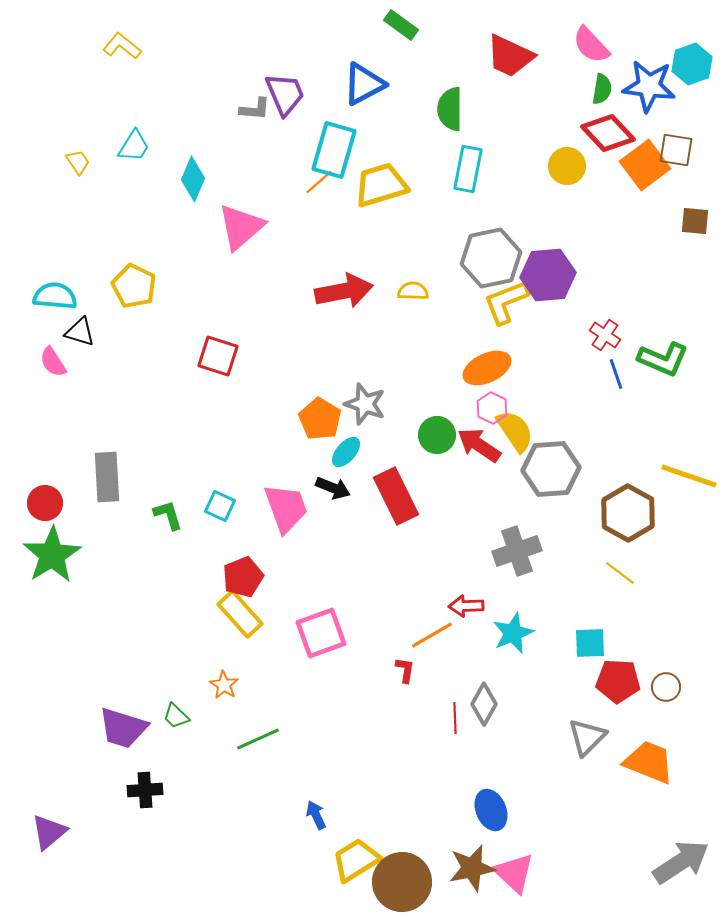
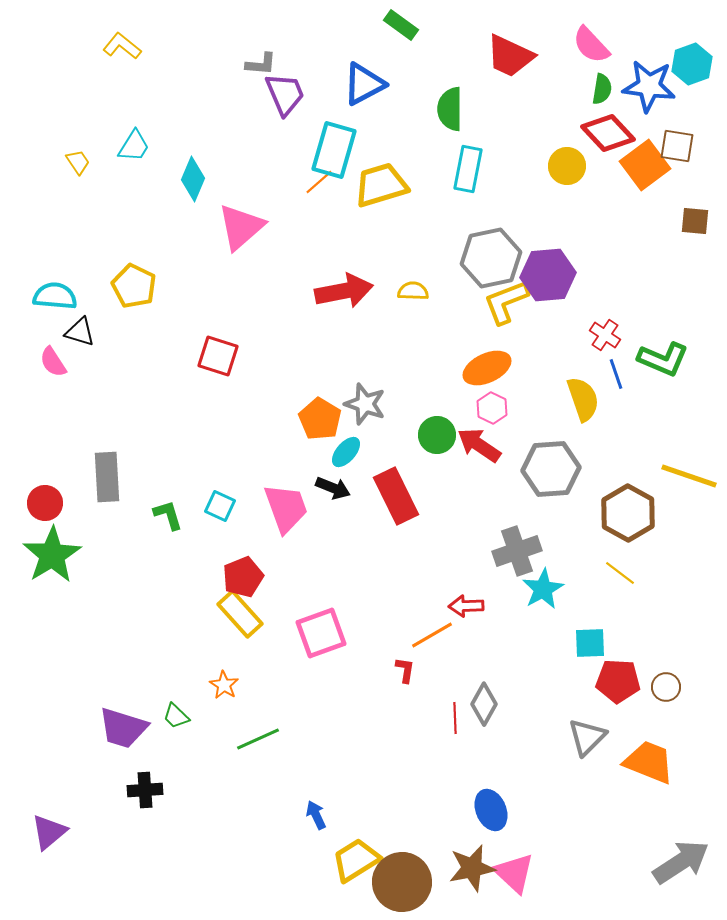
gray L-shape at (255, 109): moved 6 px right, 45 px up
brown square at (676, 150): moved 1 px right, 4 px up
yellow semicircle at (515, 431): moved 68 px right, 32 px up; rotated 15 degrees clockwise
cyan star at (513, 633): moved 30 px right, 44 px up; rotated 6 degrees counterclockwise
